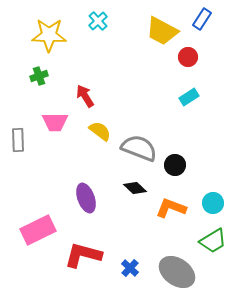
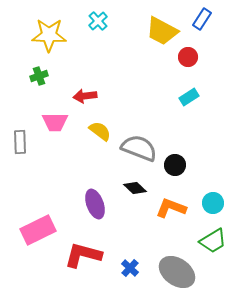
red arrow: rotated 65 degrees counterclockwise
gray rectangle: moved 2 px right, 2 px down
purple ellipse: moved 9 px right, 6 px down
